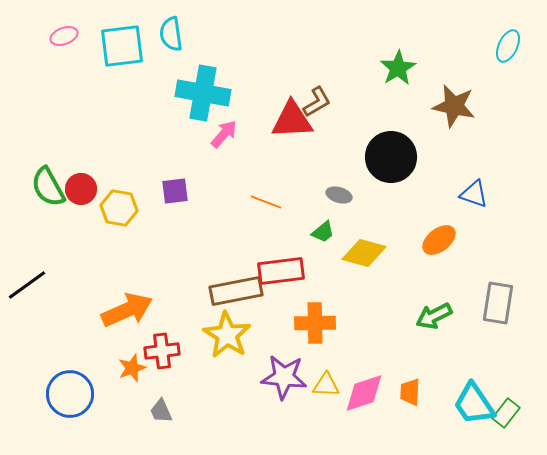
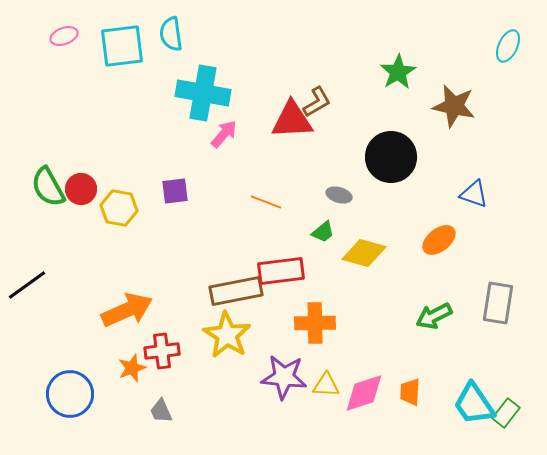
green star: moved 4 px down
